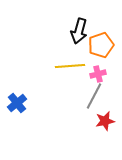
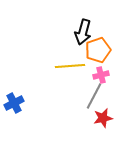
black arrow: moved 4 px right, 1 px down
orange pentagon: moved 3 px left, 5 px down
pink cross: moved 3 px right, 1 px down
blue cross: moved 3 px left; rotated 12 degrees clockwise
red star: moved 2 px left, 3 px up
